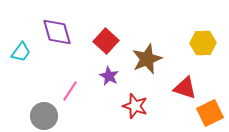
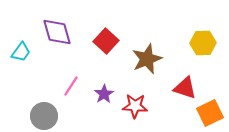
purple star: moved 5 px left, 18 px down; rotated 12 degrees clockwise
pink line: moved 1 px right, 5 px up
red star: rotated 15 degrees counterclockwise
